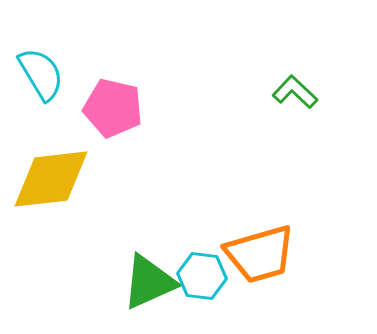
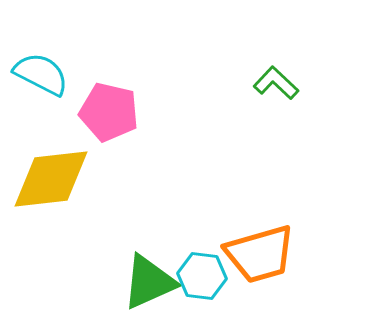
cyan semicircle: rotated 32 degrees counterclockwise
green L-shape: moved 19 px left, 9 px up
pink pentagon: moved 4 px left, 4 px down
